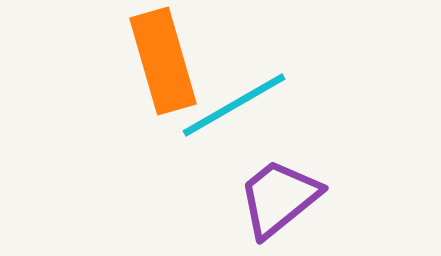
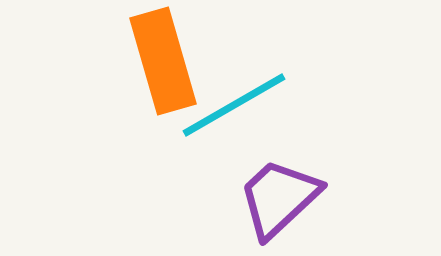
purple trapezoid: rotated 4 degrees counterclockwise
